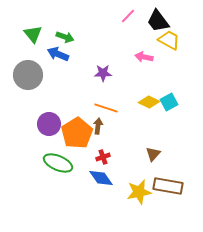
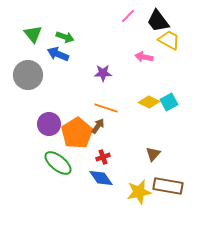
brown arrow: rotated 28 degrees clockwise
green ellipse: rotated 16 degrees clockwise
